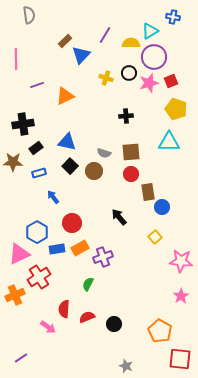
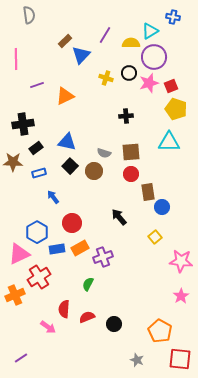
red square at (171, 81): moved 5 px down
gray star at (126, 366): moved 11 px right, 6 px up
